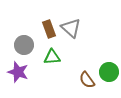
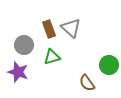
green triangle: rotated 12 degrees counterclockwise
green circle: moved 7 px up
brown semicircle: moved 3 px down
